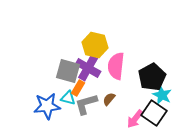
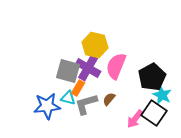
pink semicircle: rotated 16 degrees clockwise
